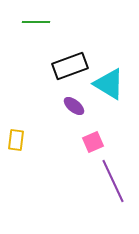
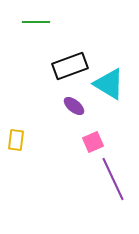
purple line: moved 2 px up
